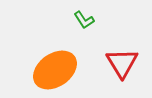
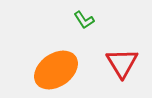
orange ellipse: moved 1 px right
